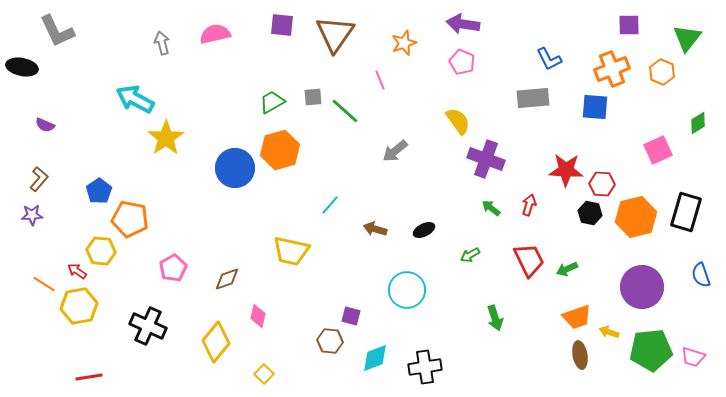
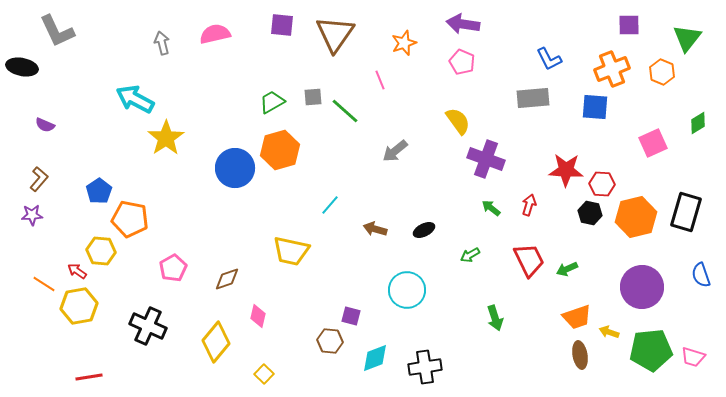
pink square at (658, 150): moved 5 px left, 7 px up
